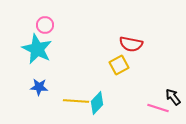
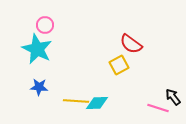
red semicircle: rotated 25 degrees clockwise
cyan diamond: rotated 45 degrees clockwise
